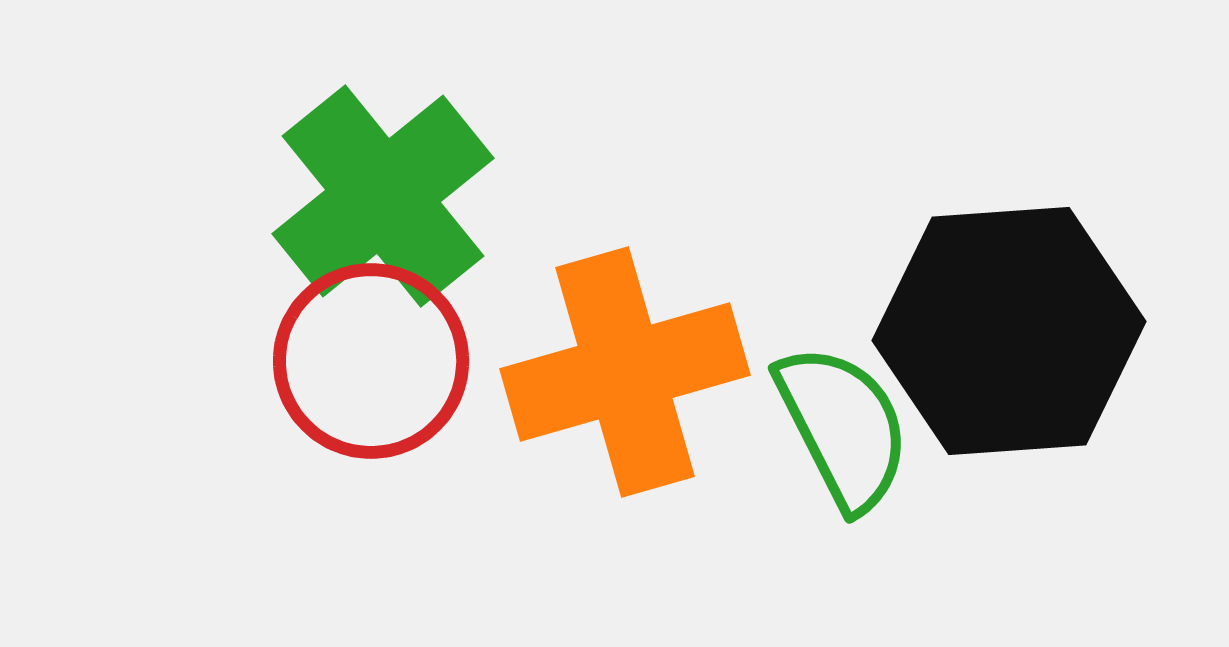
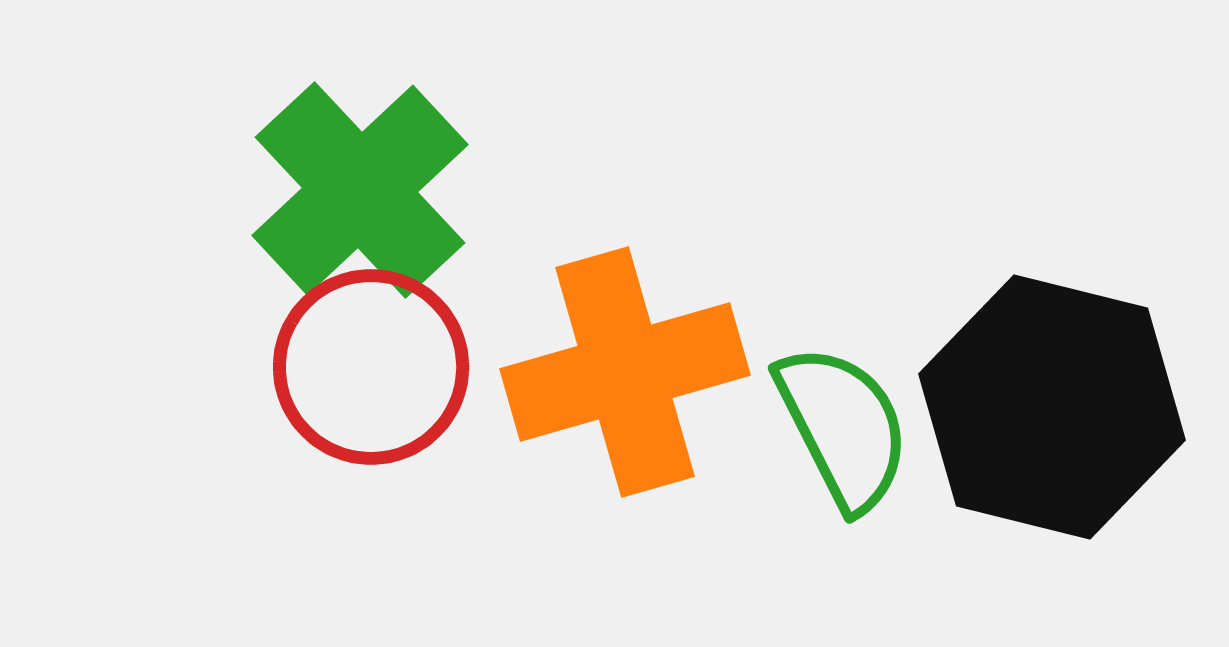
green cross: moved 23 px left, 6 px up; rotated 4 degrees counterclockwise
black hexagon: moved 43 px right, 76 px down; rotated 18 degrees clockwise
red circle: moved 6 px down
